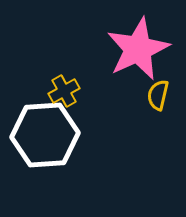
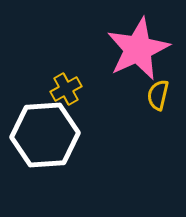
yellow cross: moved 2 px right, 2 px up
